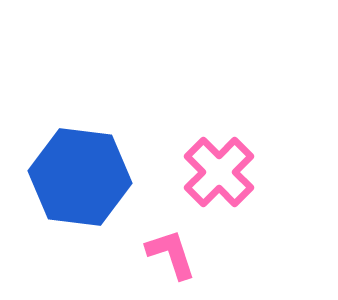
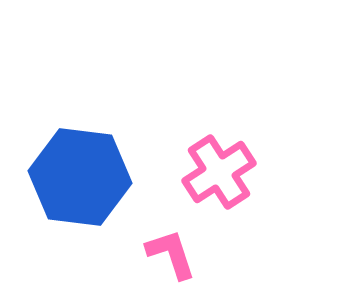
pink cross: rotated 12 degrees clockwise
